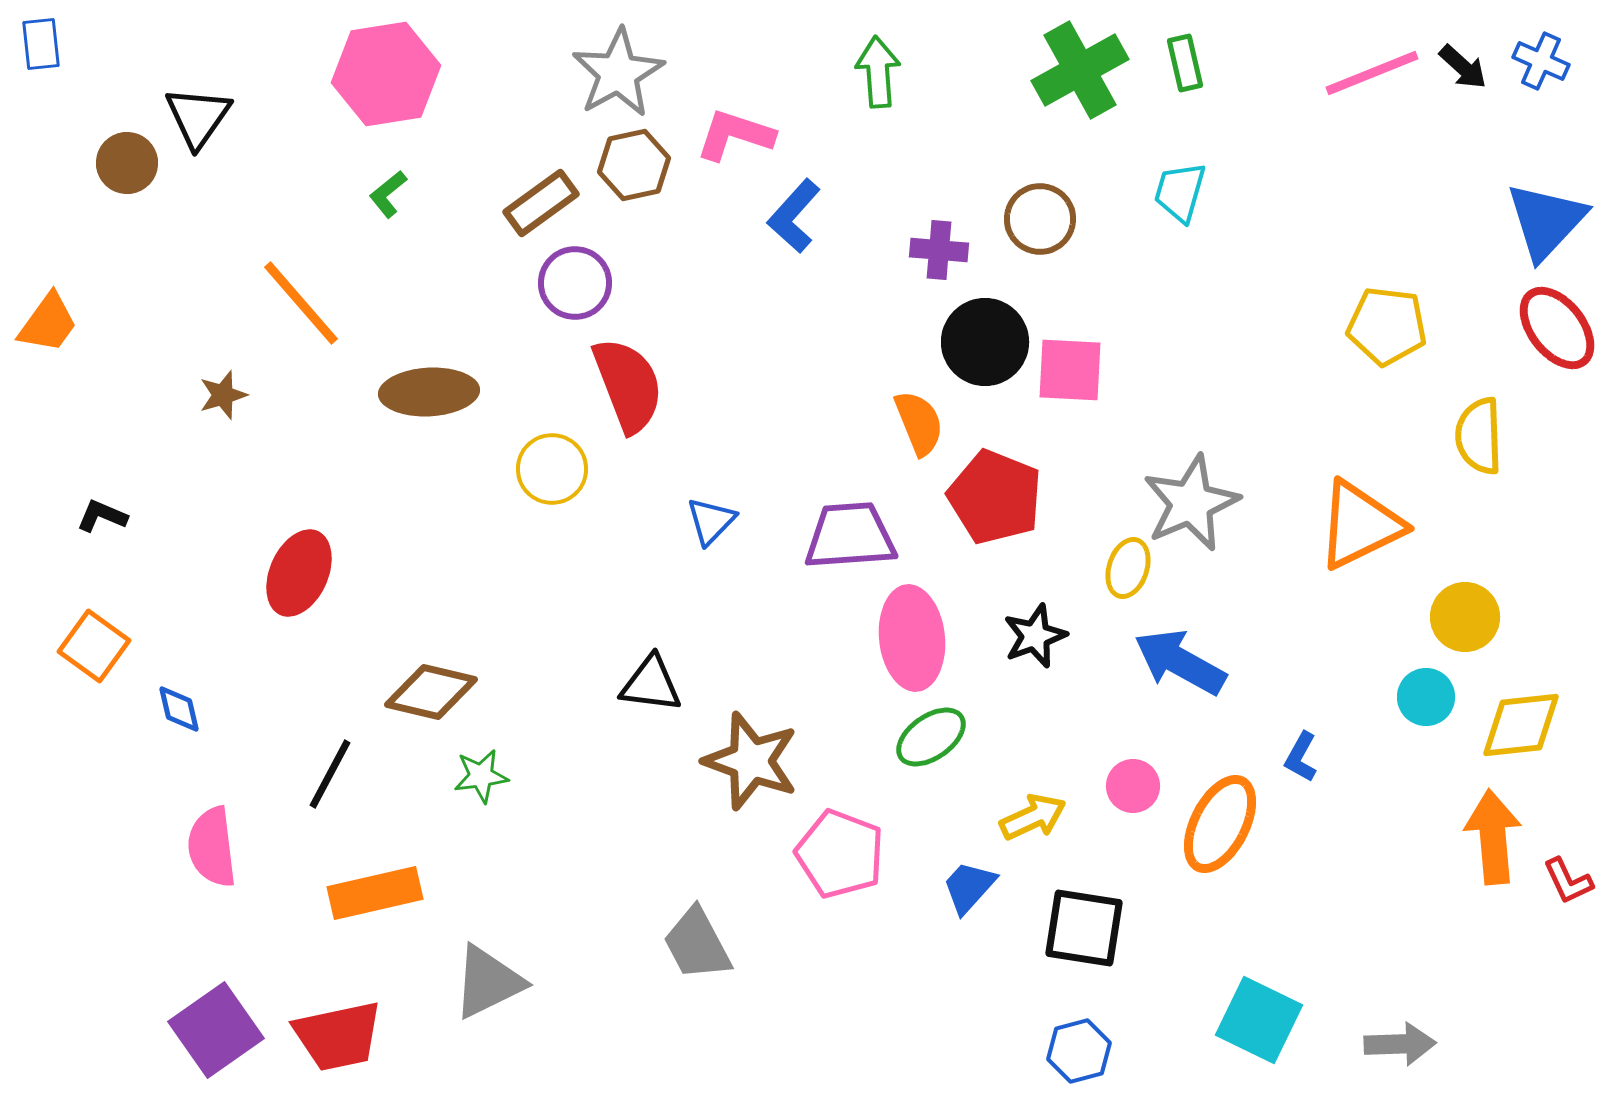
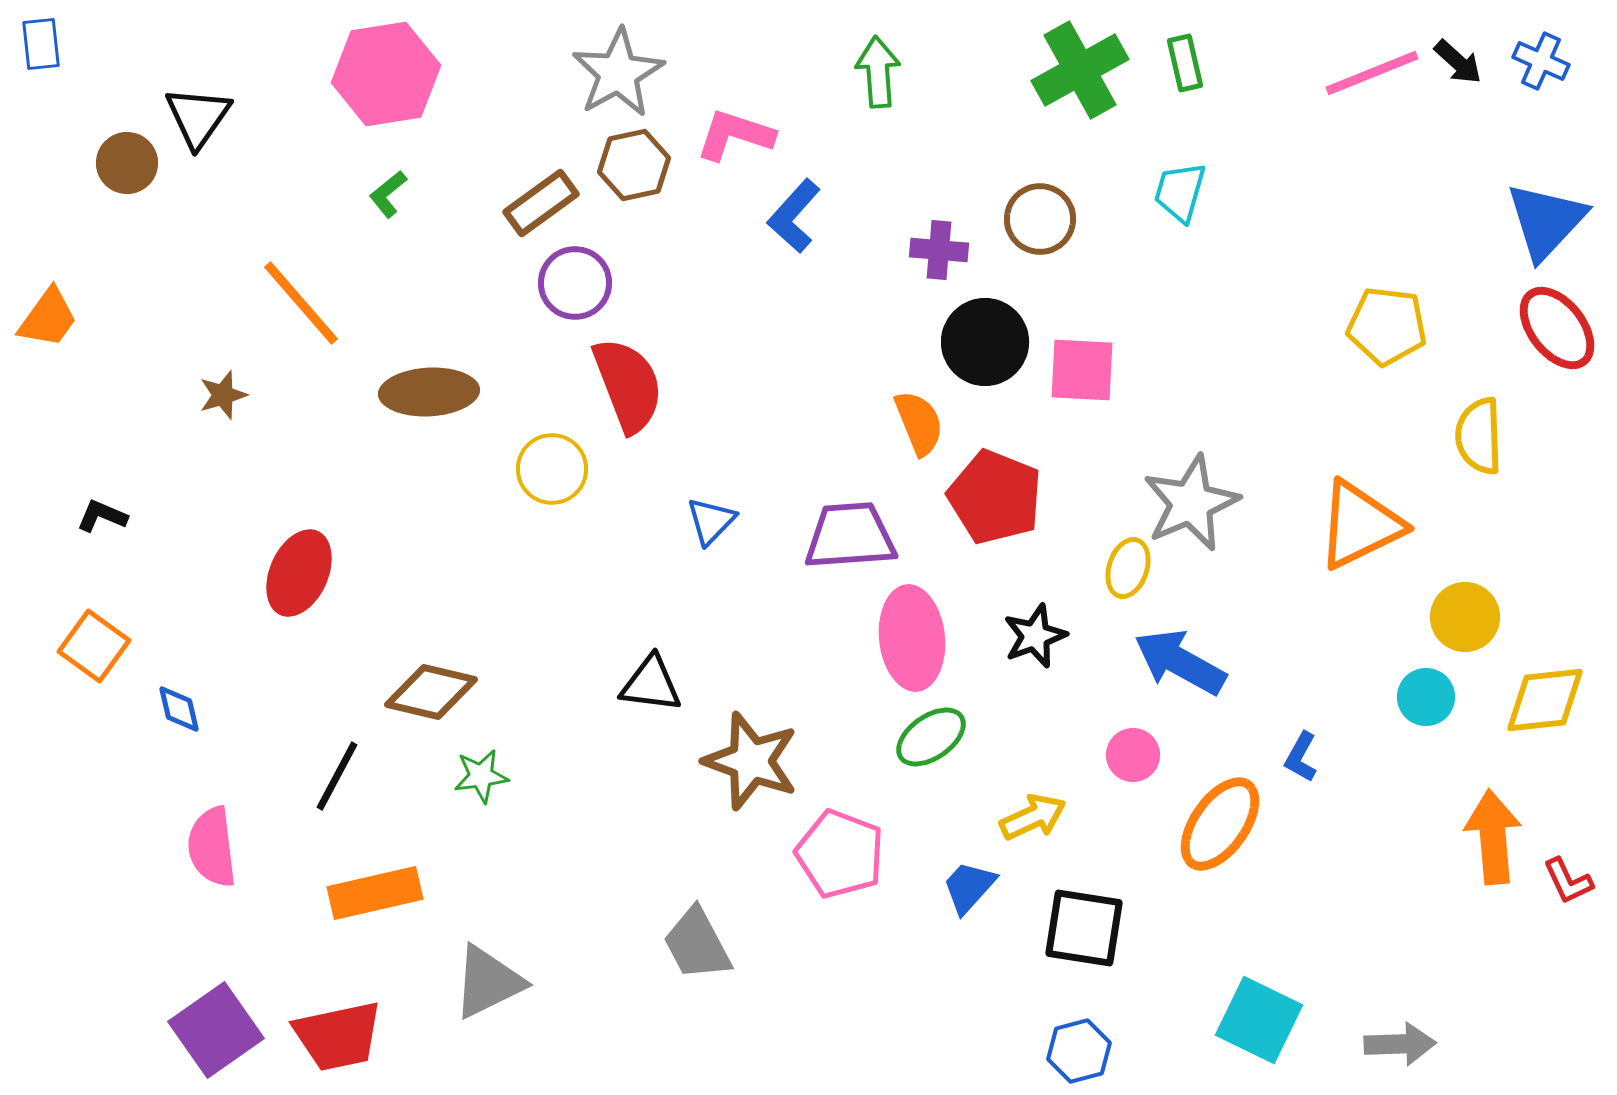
black arrow at (1463, 67): moved 5 px left, 5 px up
orange trapezoid at (48, 323): moved 5 px up
pink square at (1070, 370): moved 12 px right
yellow diamond at (1521, 725): moved 24 px right, 25 px up
black line at (330, 774): moved 7 px right, 2 px down
pink circle at (1133, 786): moved 31 px up
orange ellipse at (1220, 824): rotated 8 degrees clockwise
